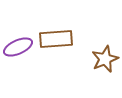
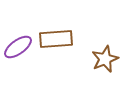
purple ellipse: rotated 12 degrees counterclockwise
